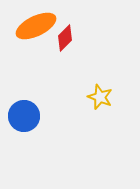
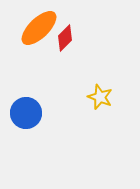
orange ellipse: moved 3 px right, 2 px down; rotated 18 degrees counterclockwise
blue circle: moved 2 px right, 3 px up
